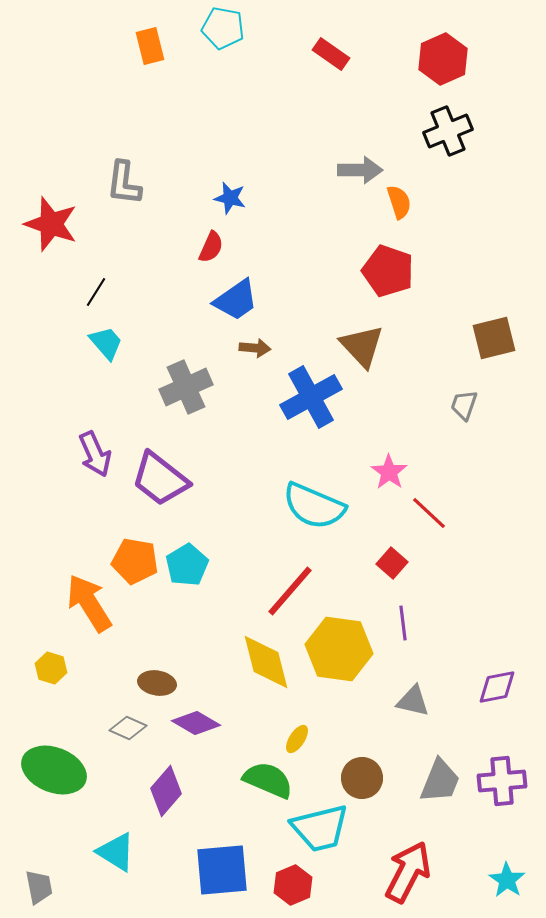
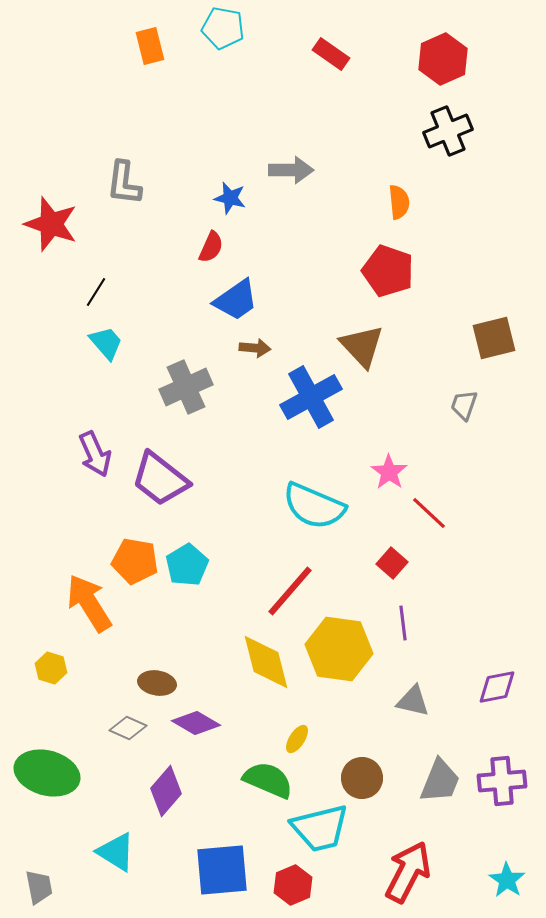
gray arrow at (360, 170): moved 69 px left
orange semicircle at (399, 202): rotated 12 degrees clockwise
green ellipse at (54, 770): moved 7 px left, 3 px down; rotated 6 degrees counterclockwise
